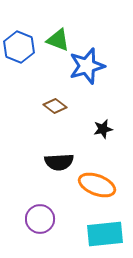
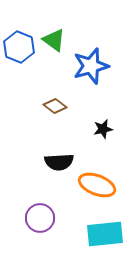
green triangle: moved 4 px left; rotated 15 degrees clockwise
blue star: moved 4 px right
purple circle: moved 1 px up
